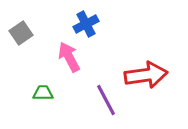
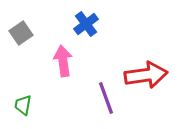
blue cross: rotated 10 degrees counterclockwise
pink arrow: moved 6 px left, 4 px down; rotated 20 degrees clockwise
green trapezoid: moved 20 px left, 12 px down; rotated 80 degrees counterclockwise
purple line: moved 2 px up; rotated 8 degrees clockwise
